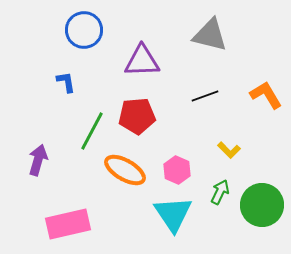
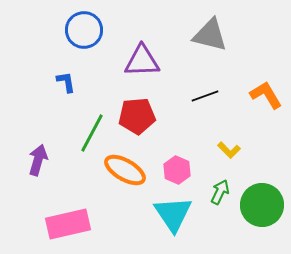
green line: moved 2 px down
